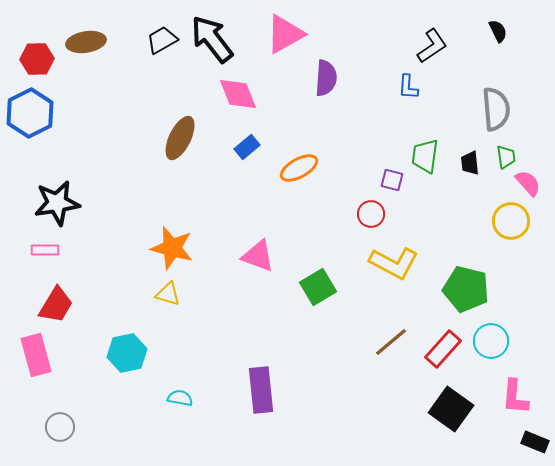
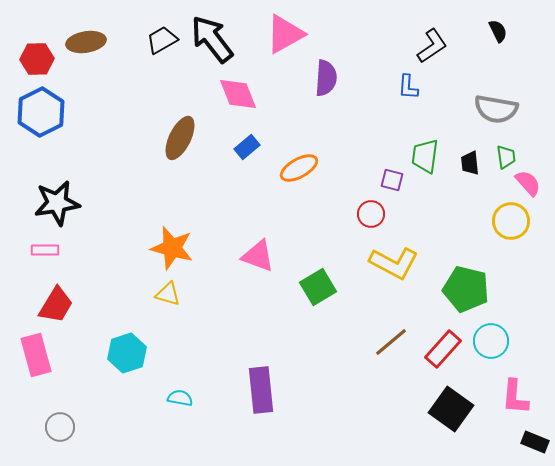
gray semicircle at (496, 109): rotated 105 degrees clockwise
blue hexagon at (30, 113): moved 11 px right, 1 px up
cyan hexagon at (127, 353): rotated 6 degrees counterclockwise
